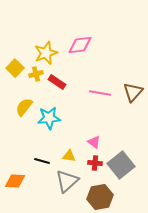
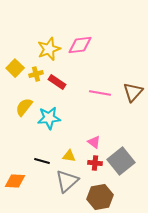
yellow star: moved 3 px right, 4 px up
gray square: moved 4 px up
